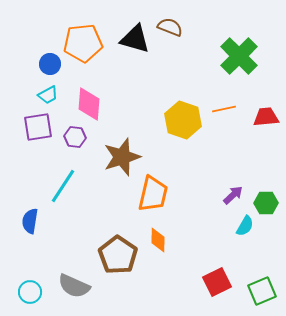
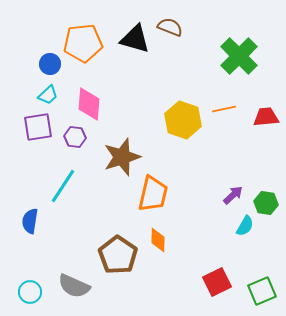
cyan trapezoid: rotated 15 degrees counterclockwise
green hexagon: rotated 10 degrees clockwise
